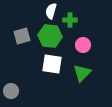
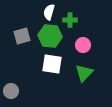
white semicircle: moved 2 px left, 1 px down
green triangle: moved 2 px right
